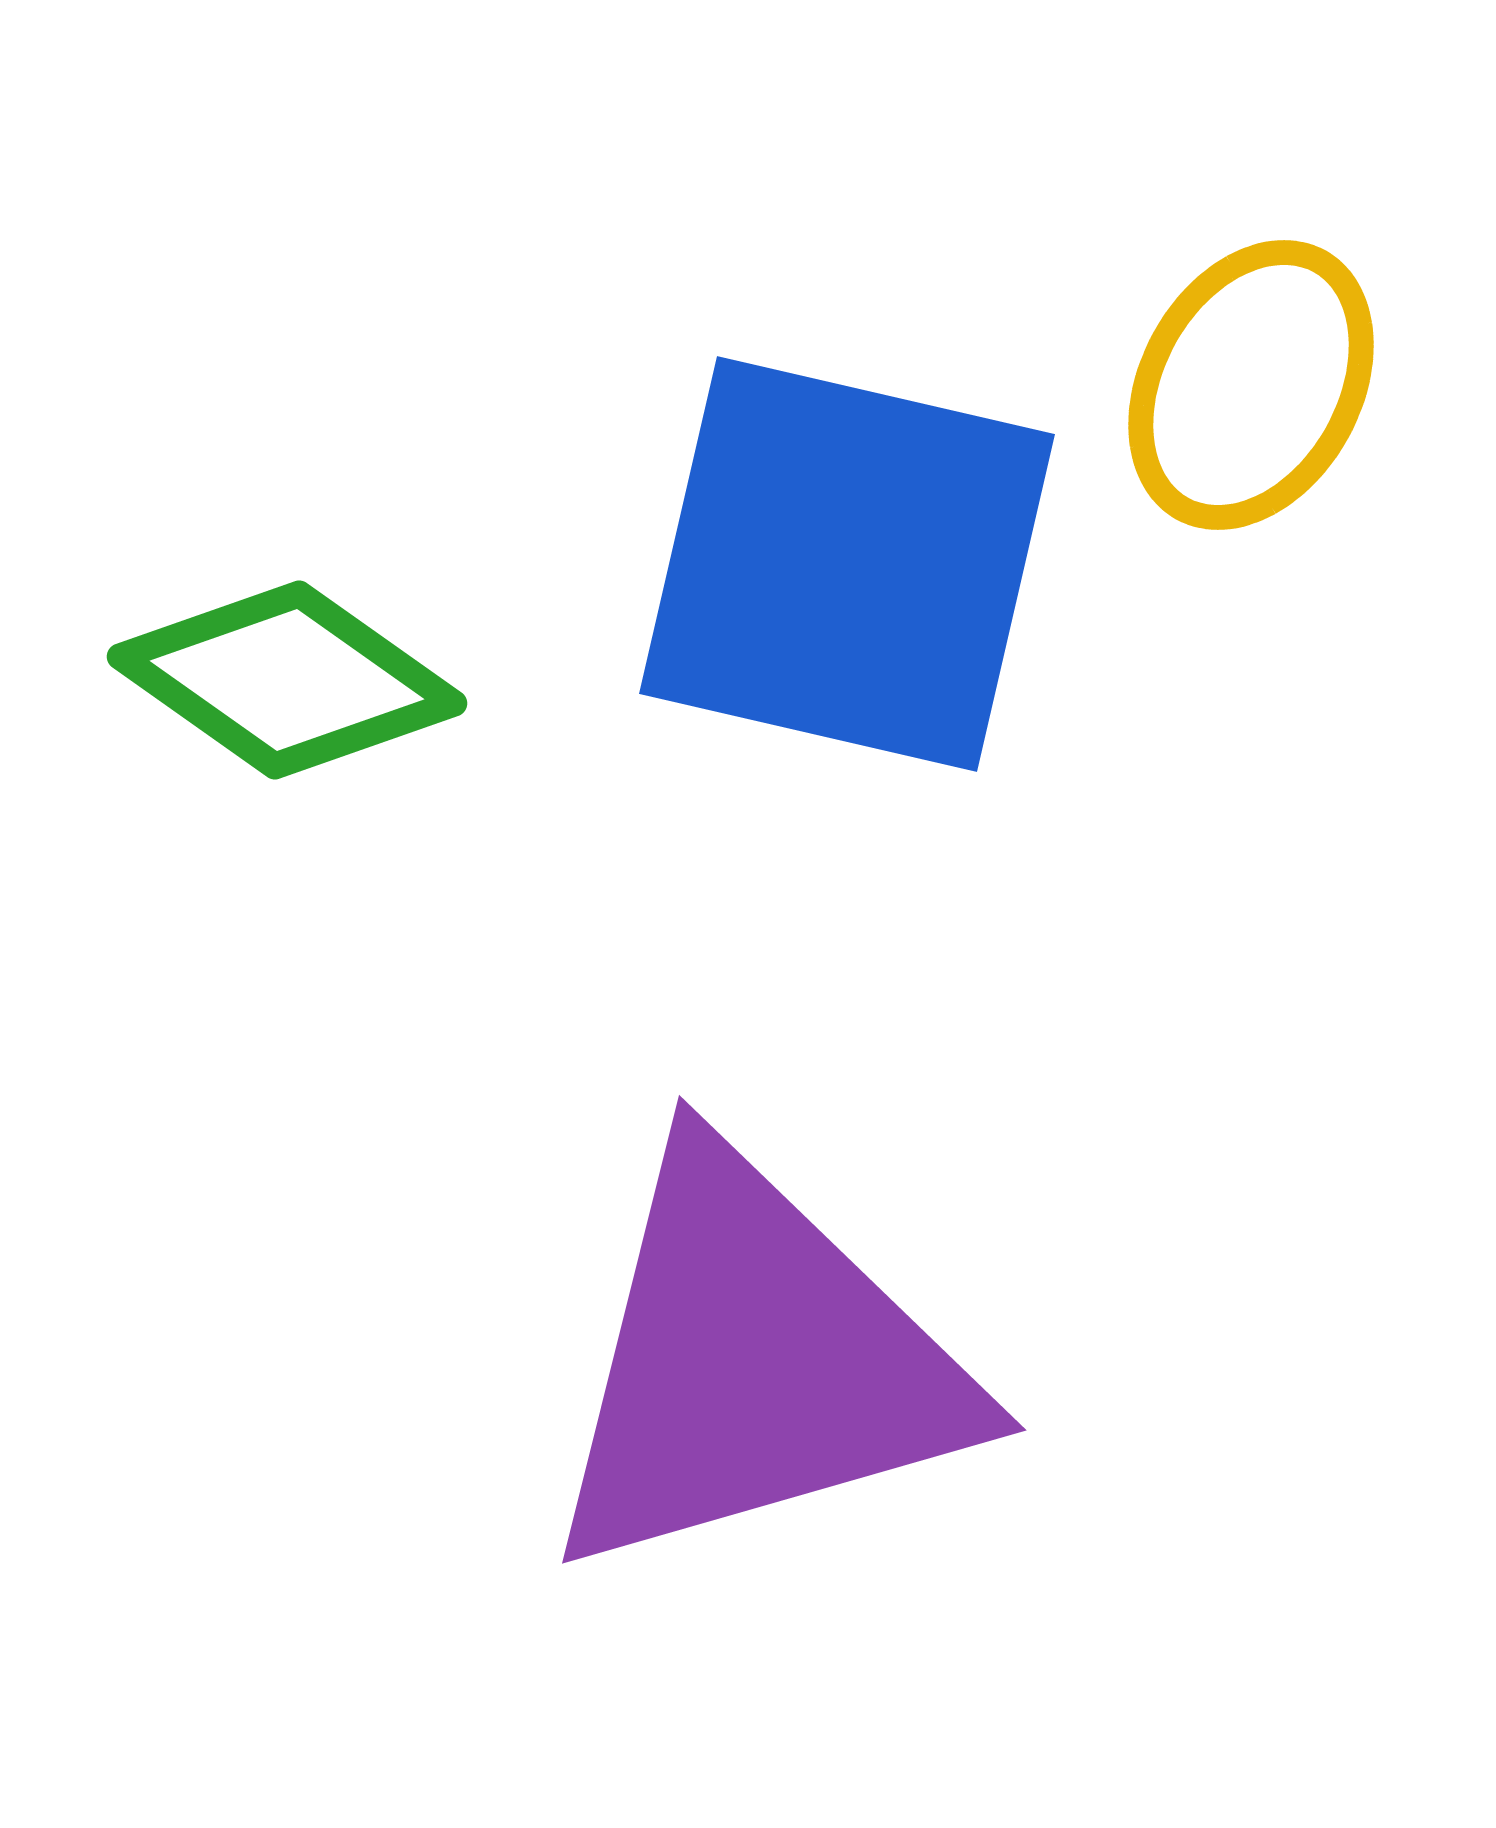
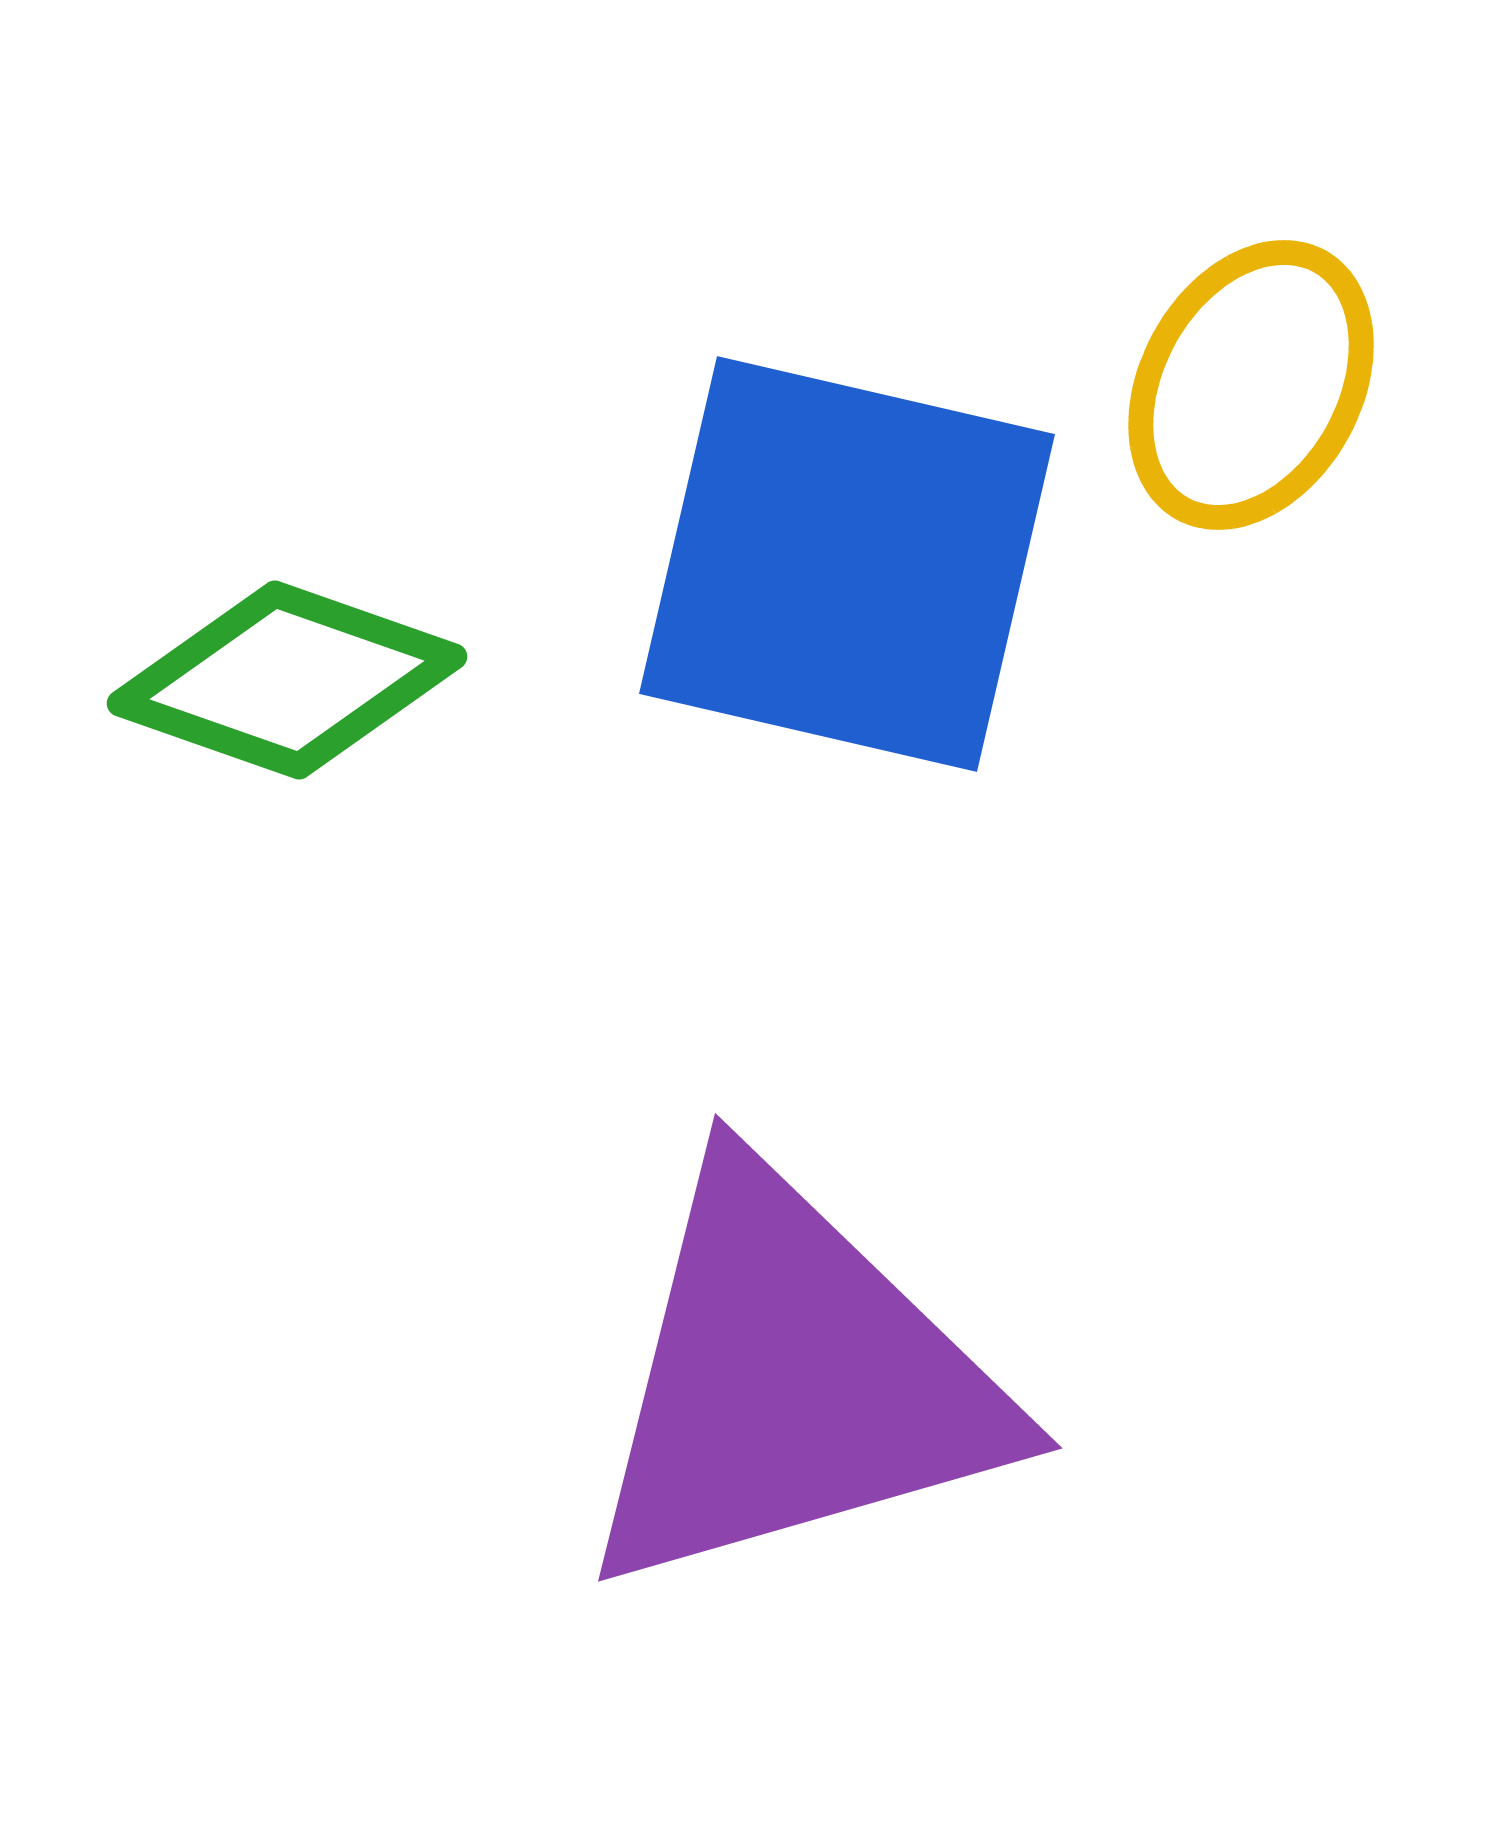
green diamond: rotated 16 degrees counterclockwise
purple triangle: moved 36 px right, 18 px down
